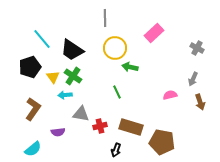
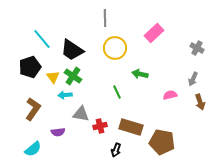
green arrow: moved 10 px right, 7 px down
